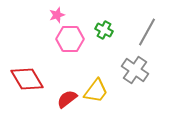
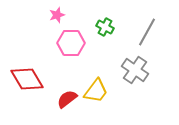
green cross: moved 1 px right, 3 px up
pink hexagon: moved 1 px right, 4 px down
